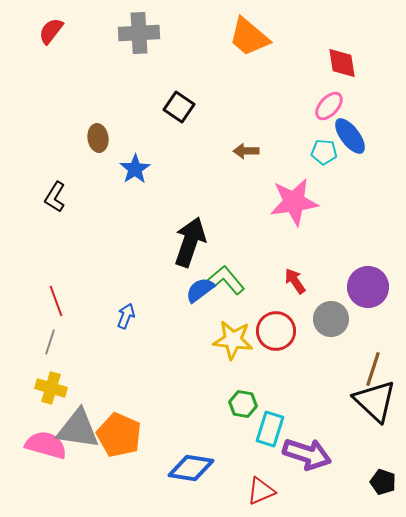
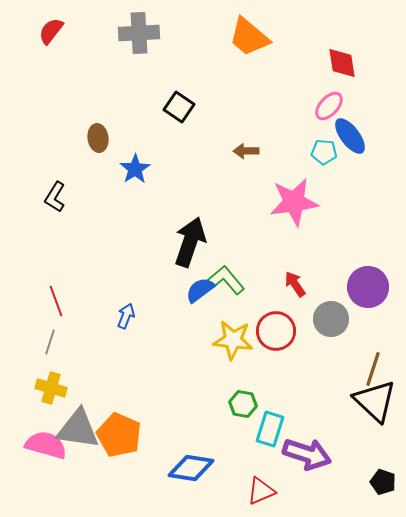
red arrow: moved 3 px down
